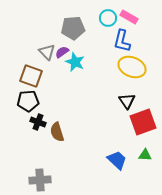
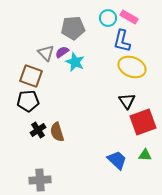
gray triangle: moved 1 px left, 1 px down
black cross: moved 8 px down; rotated 35 degrees clockwise
